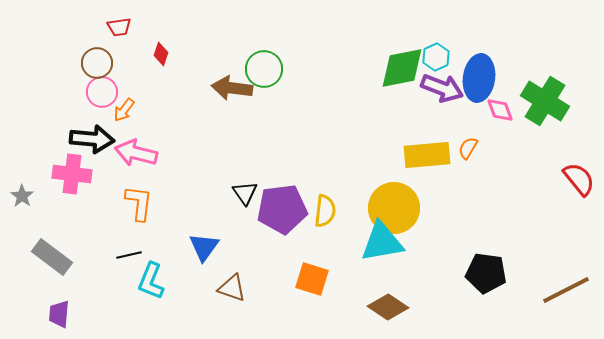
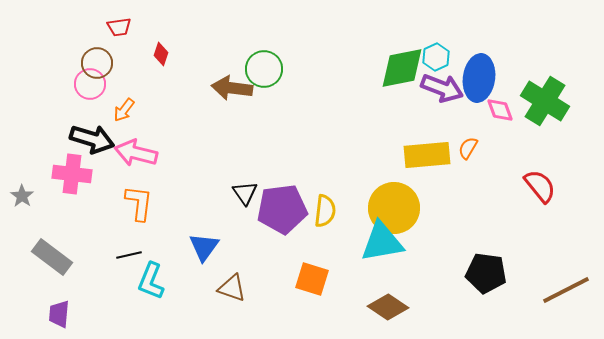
pink circle: moved 12 px left, 8 px up
black arrow: rotated 12 degrees clockwise
red semicircle: moved 39 px left, 7 px down
